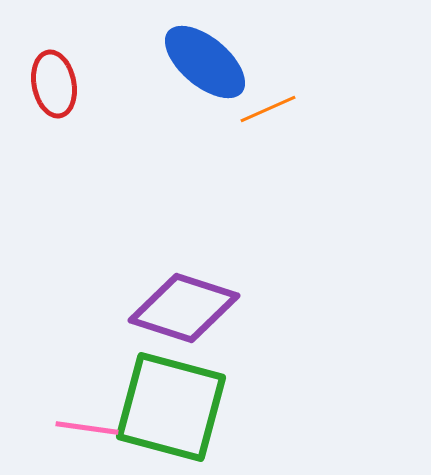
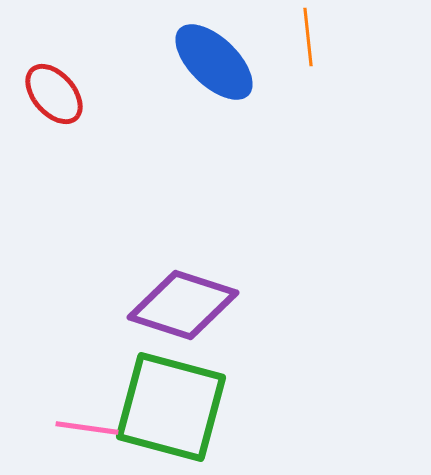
blue ellipse: moved 9 px right; rotated 4 degrees clockwise
red ellipse: moved 10 px down; rotated 30 degrees counterclockwise
orange line: moved 40 px right, 72 px up; rotated 72 degrees counterclockwise
purple diamond: moved 1 px left, 3 px up
